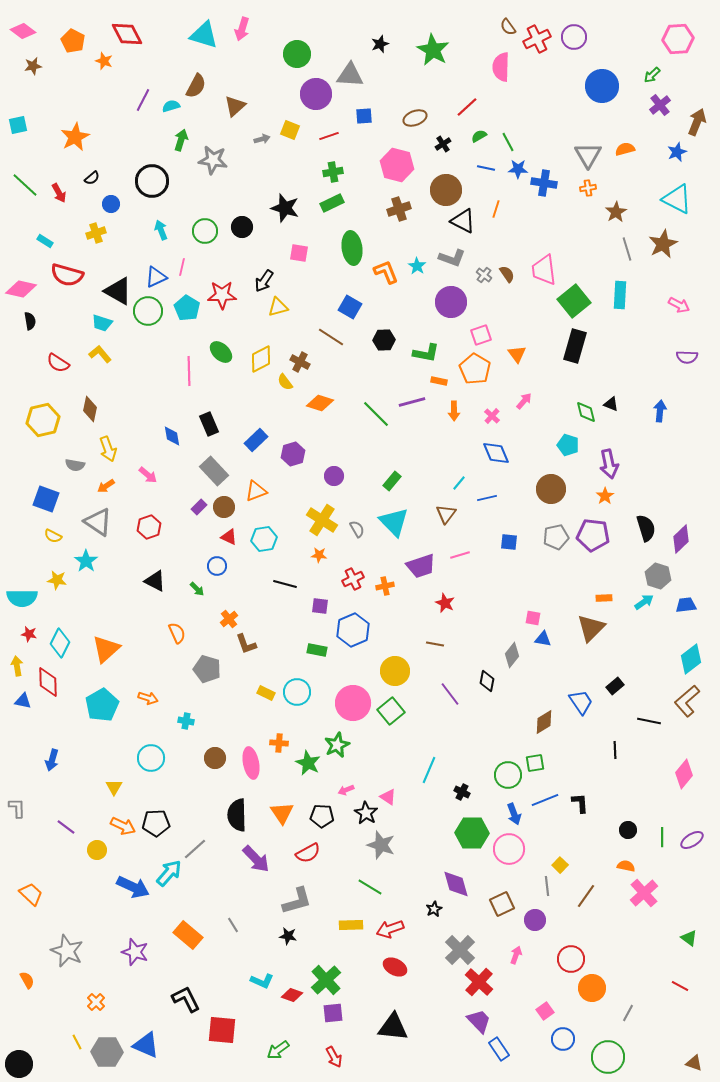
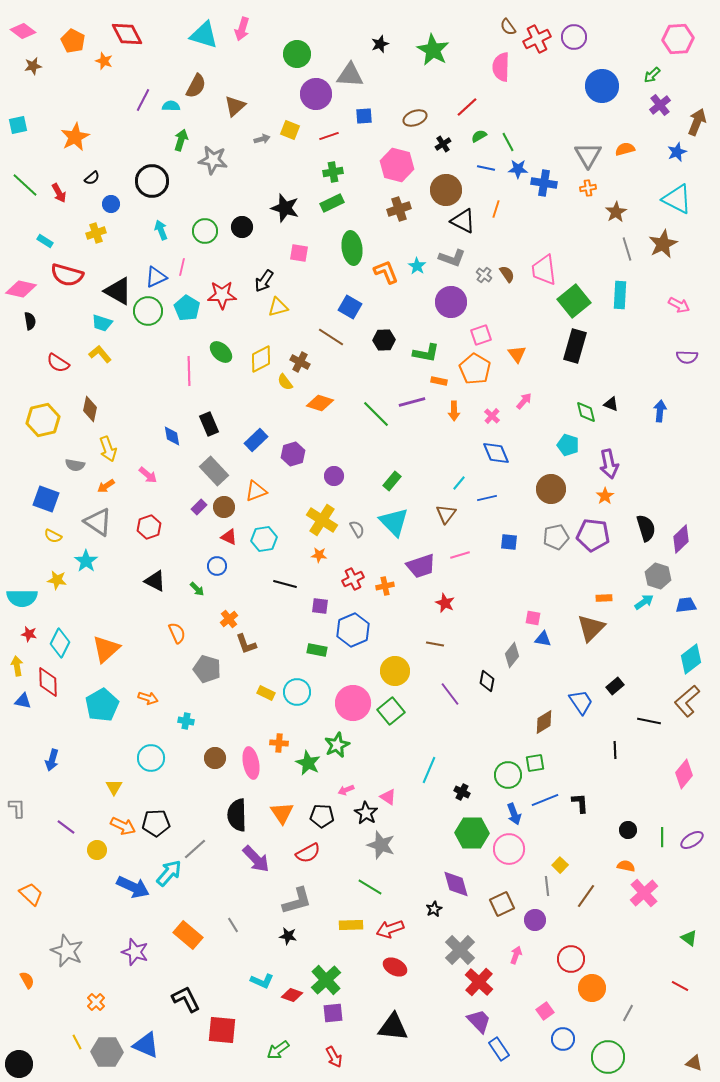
cyan semicircle at (171, 106): rotated 18 degrees clockwise
